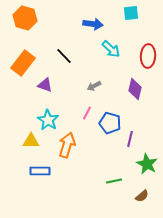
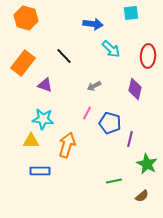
orange hexagon: moved 1 px right
cyan star: moved 5 px left, 1 px up; rotated 25 degrees counterclockwise
